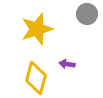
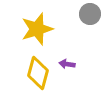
gray circle: moved 3 px right
yellow diamond: moved 2 px right, 5 px up
